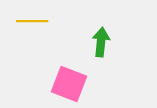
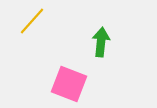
yellow line: rotated 48 degrees counterclockwise
